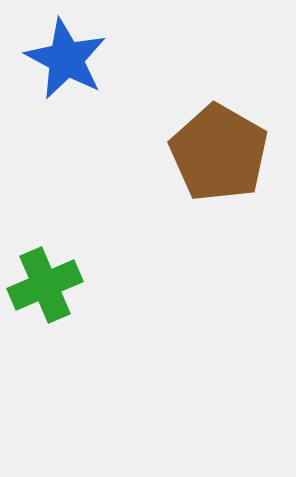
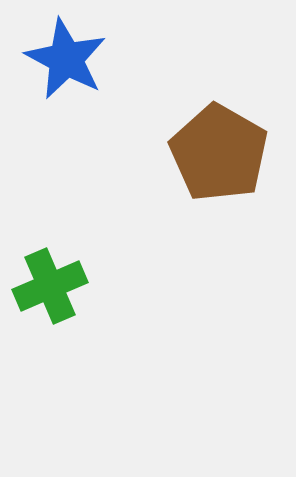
green cross: moved 5 px right, 1 px down
